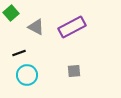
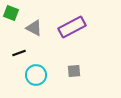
green square: rotated 28 degrees counterclockwise
gray triangle: moved 2 px left, 1 px down
cyan circle: moved 9 px right
